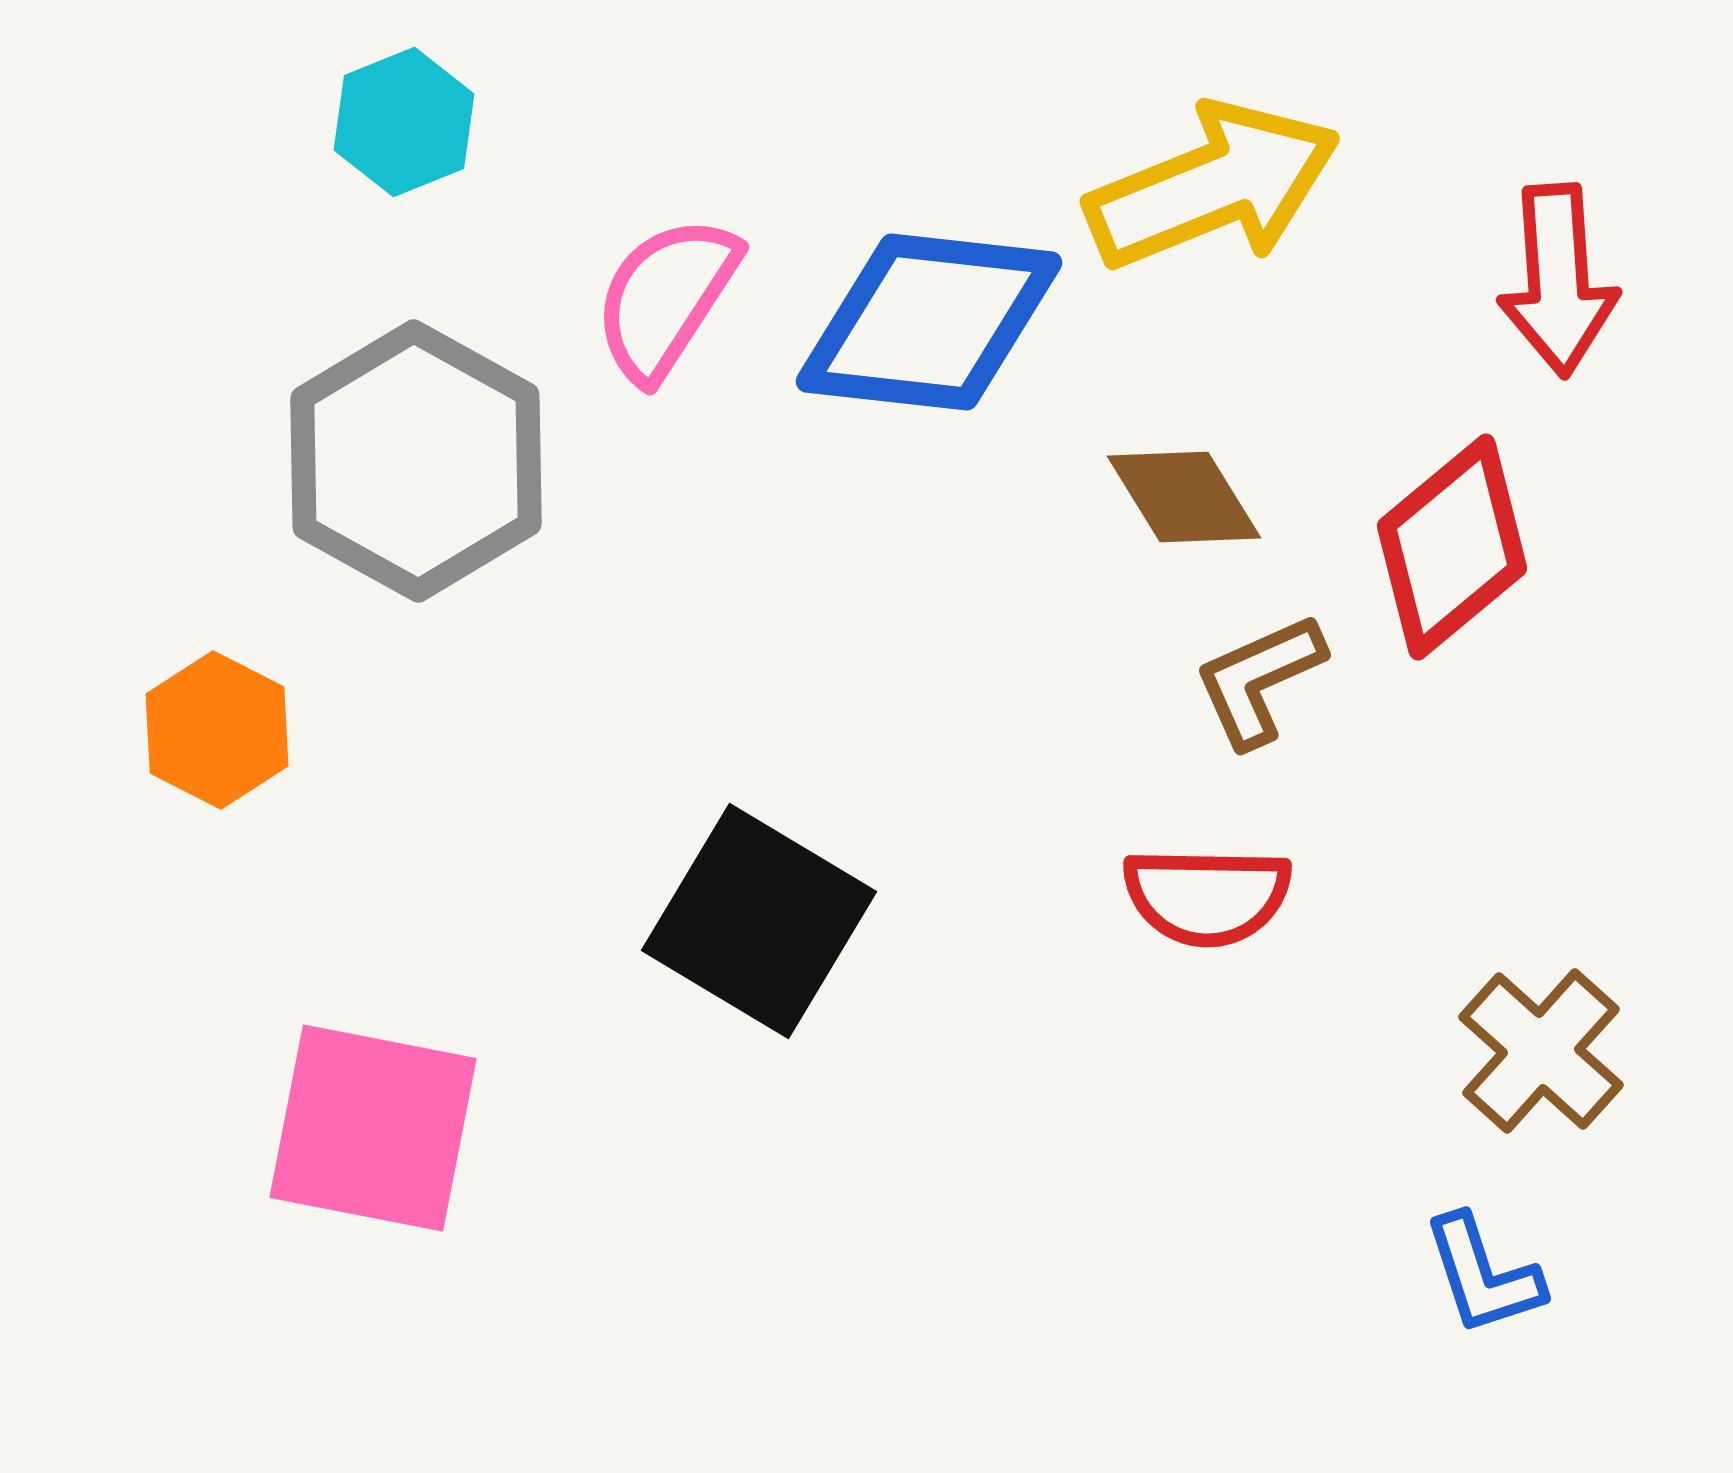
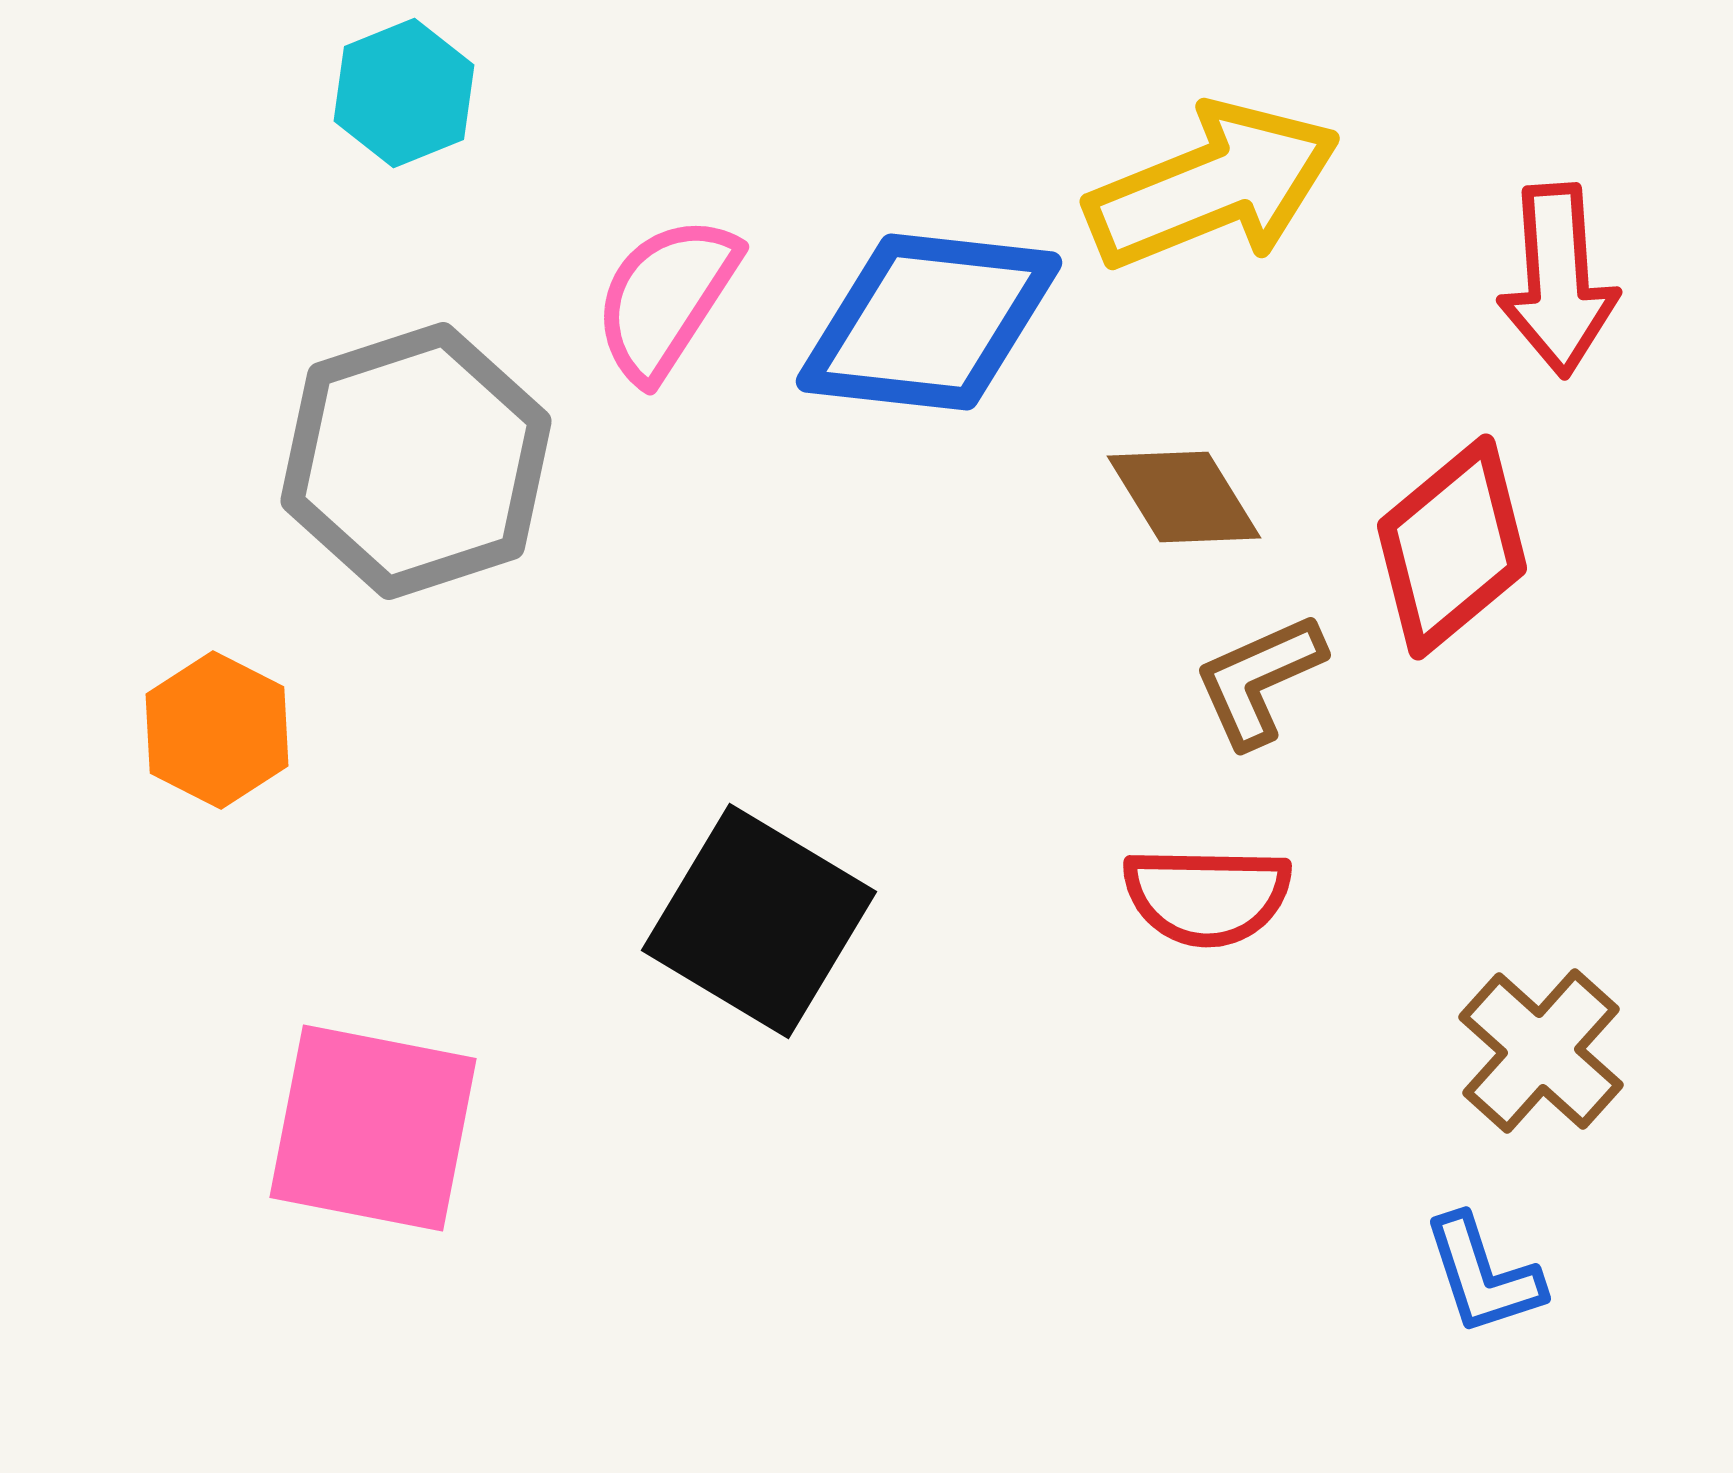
cyan hexagon: moved 29 px up
gray hexagon: rotated 13 degrees clockwise
